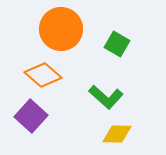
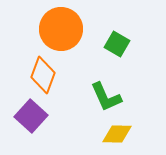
orange diamond: rotated 69 degrees clockwise
green L-shape: rotated 24 degrees clockwise
